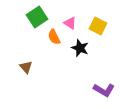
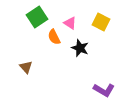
yellow square: moved 3 px right, 4 px up
